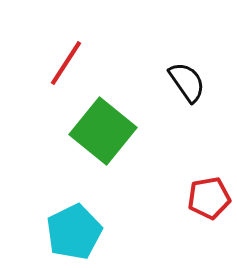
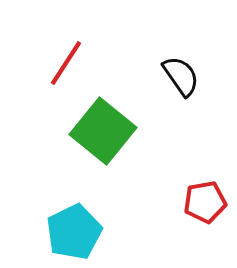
black semicircle: moved 6 px left, 6 px up
red pentagon: moved 4 px left, 4 px down
